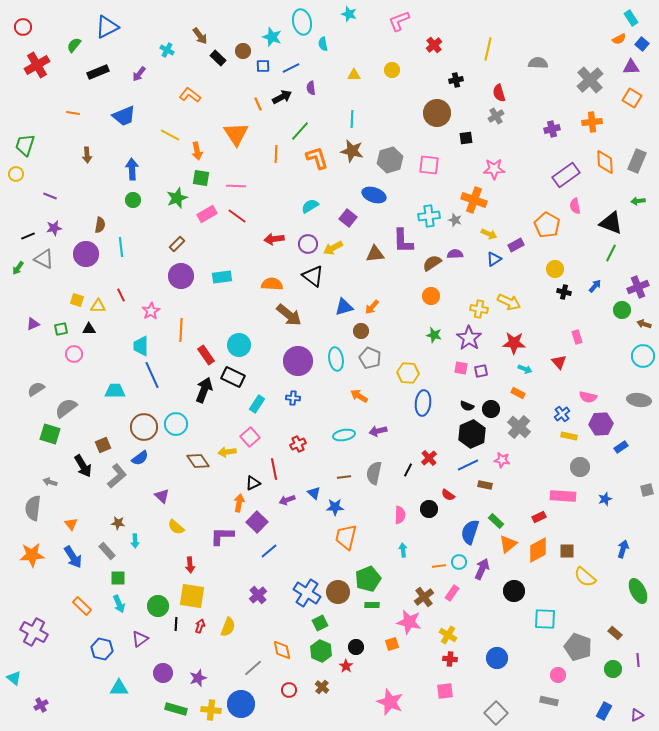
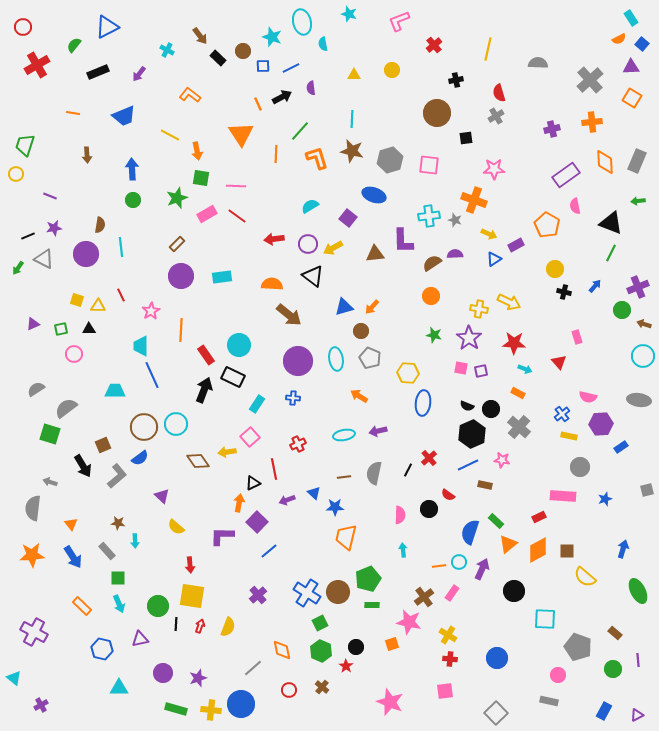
orange triangle at (236, 134): moved 5 px right
purple triangle at (140, 639): rotated 24 degrees clockwise
